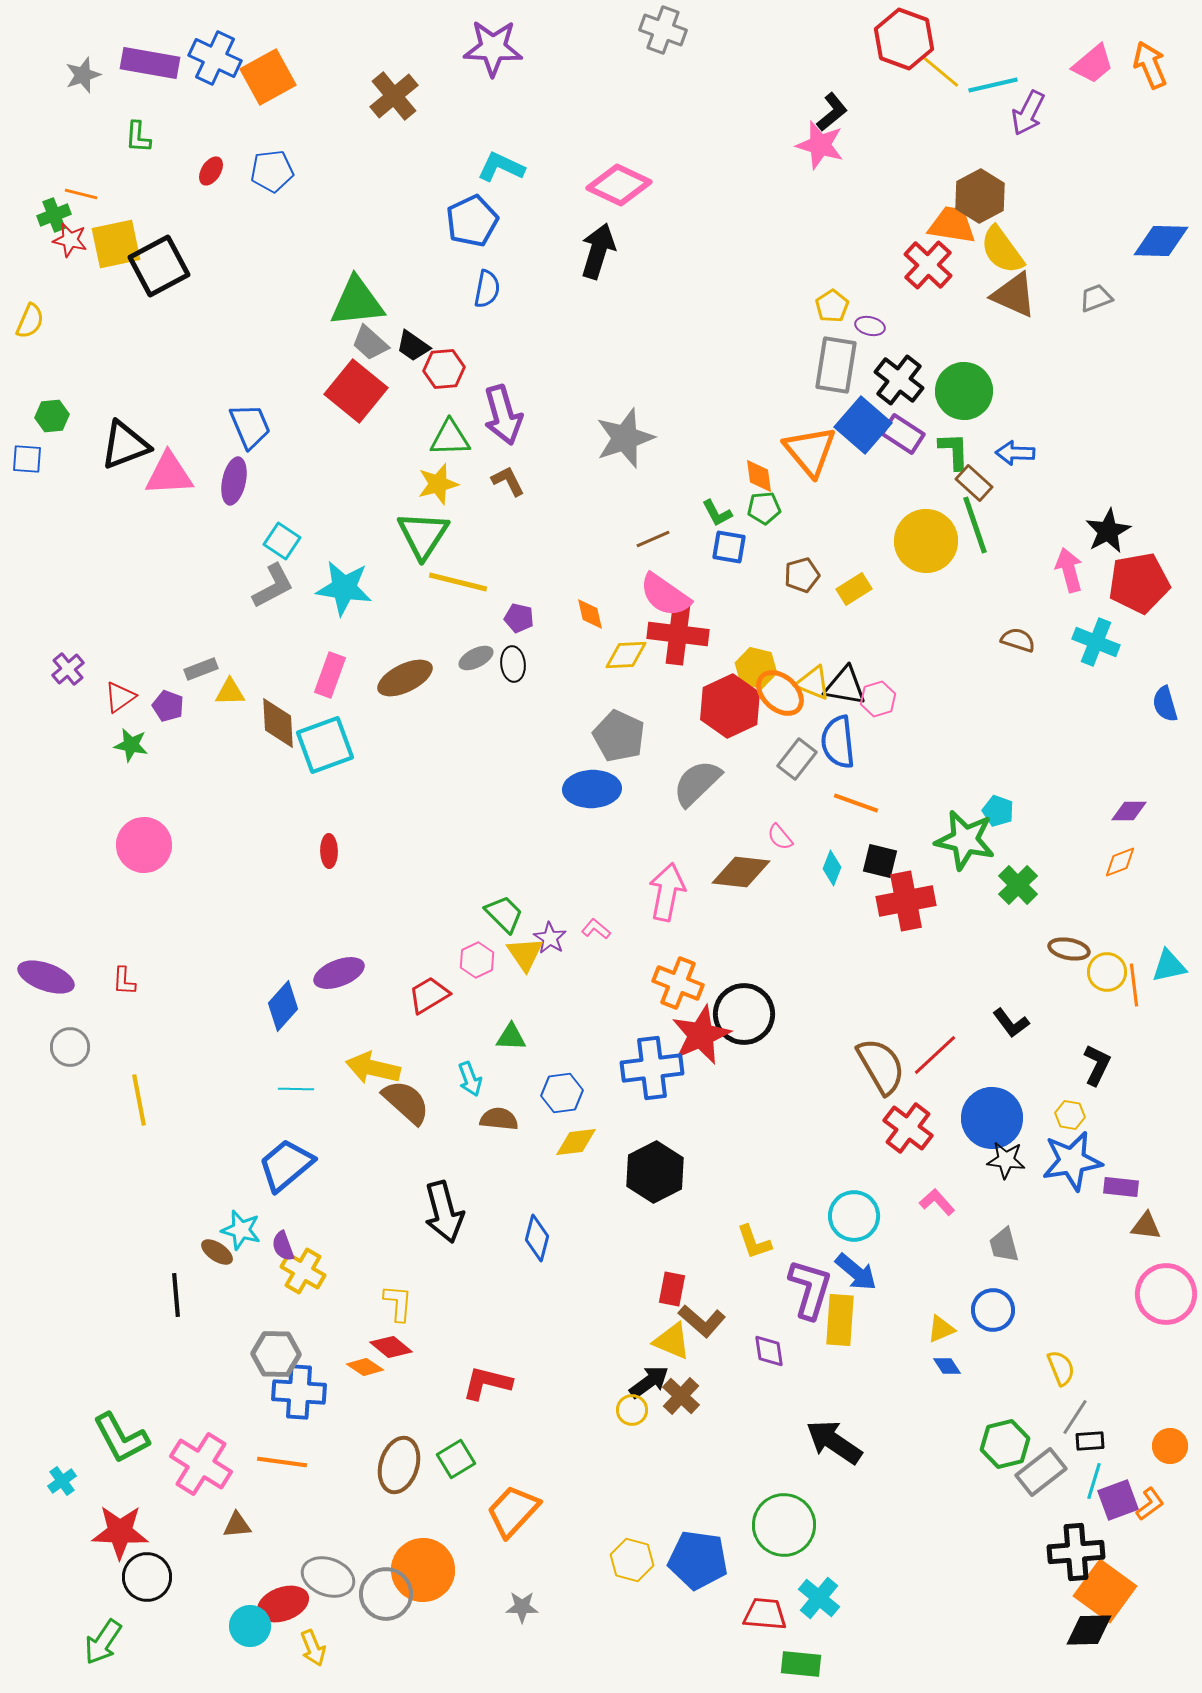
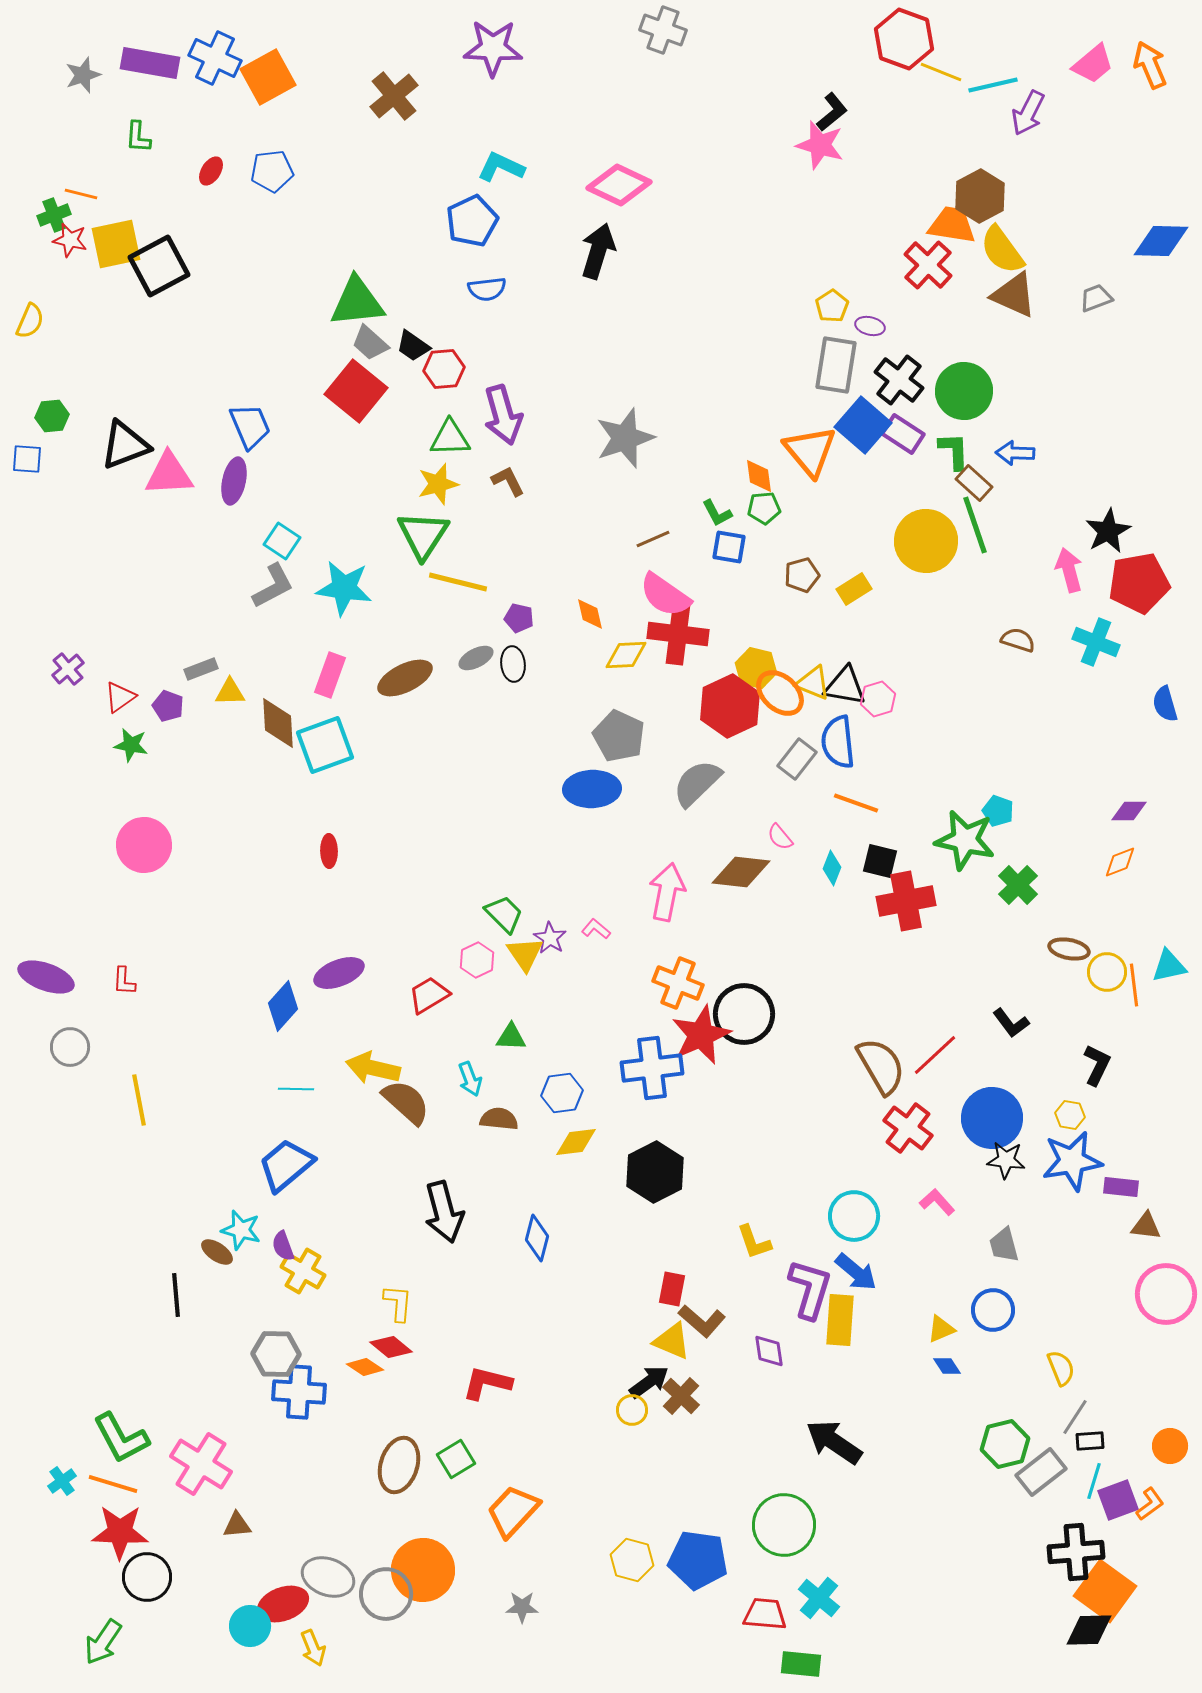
yellow line at (941, 72): rotated 18 degrees counterclockwise
blue semicircle at (487, 289): rotated 72 degrees clockwise
orange line at (282, 1462): moved 169 px left, 22 px down; rotated 9 degrees clockwise
